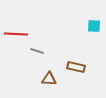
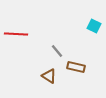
cyan square: rotated 24 degrees clockwise
gray line: moved 20 px right; rotated 32 degrees clockwise
brown triangle: moved 3 px up; rotated 28 degrees clockwise
